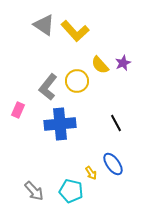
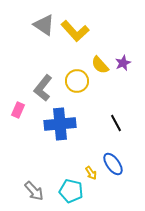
gray L-shape: moved 5 px left, 1 px down
